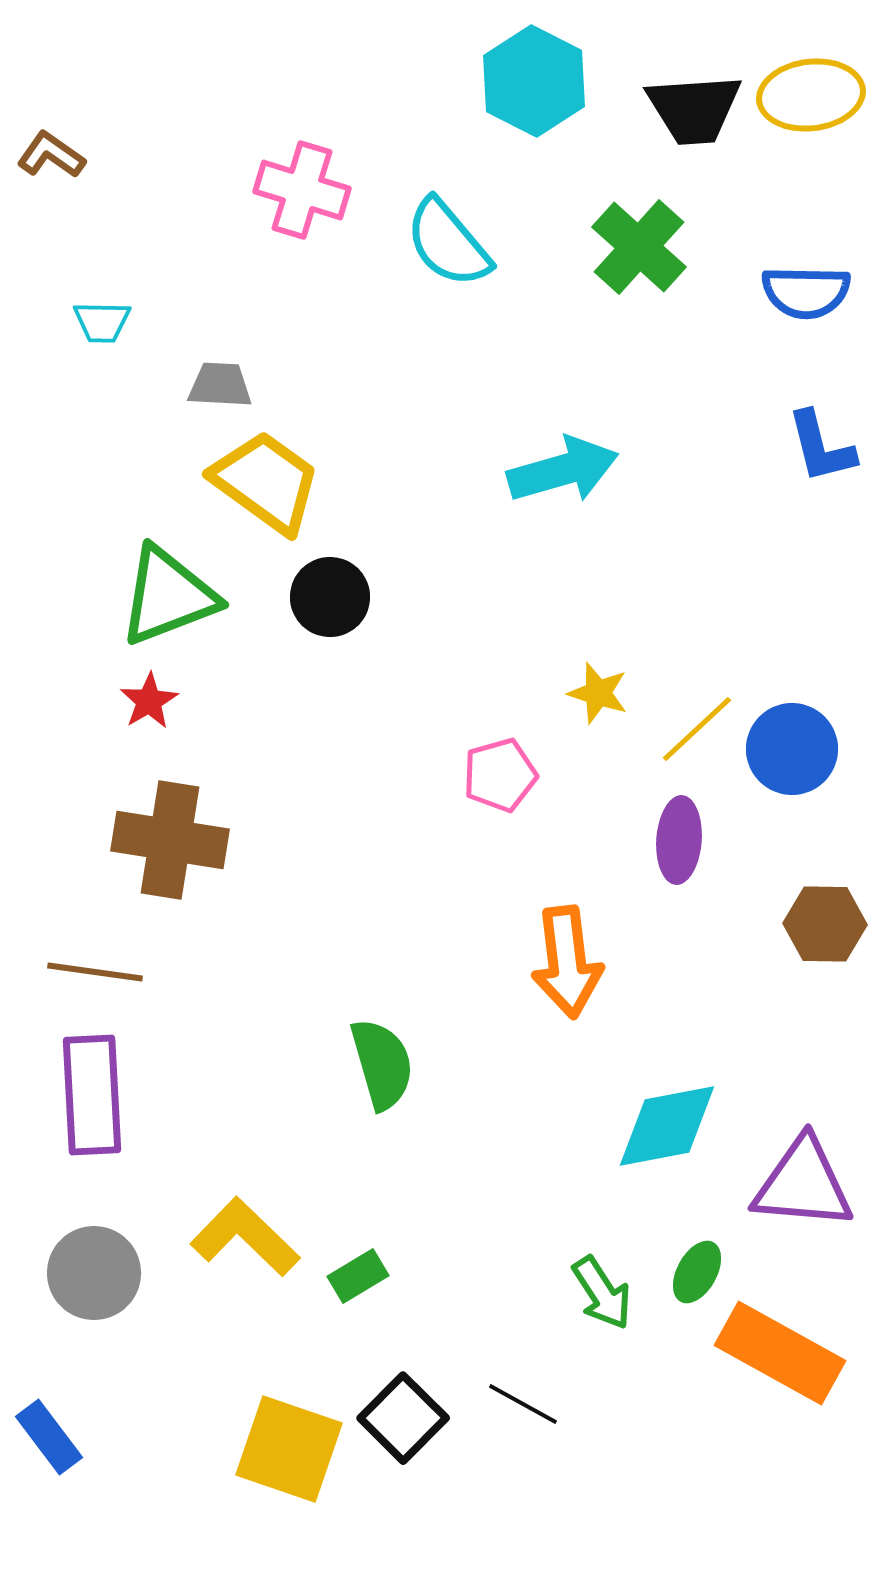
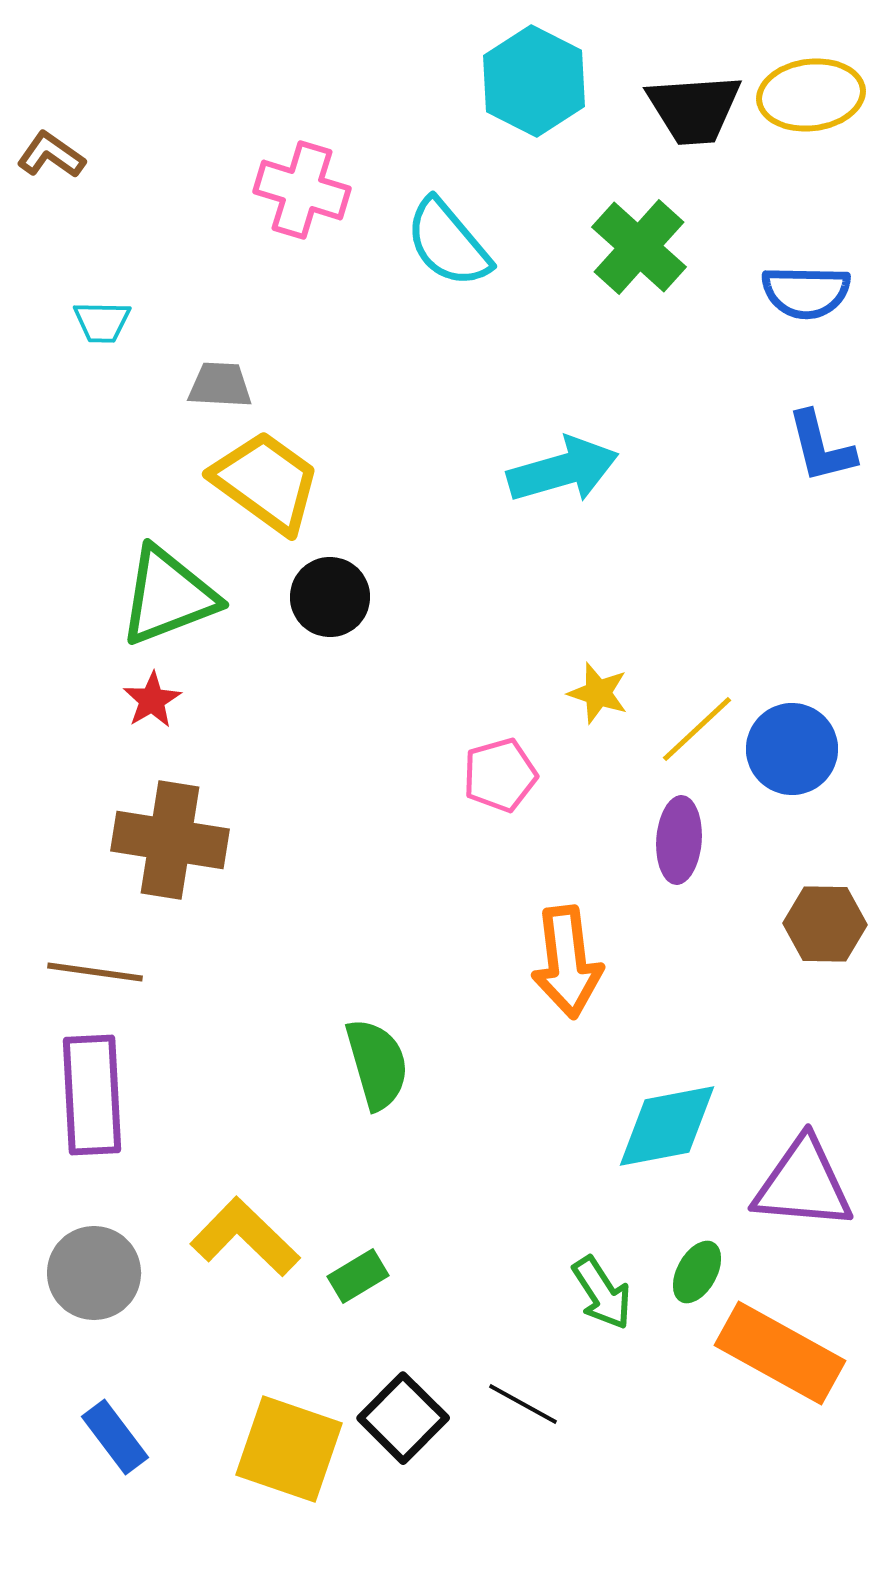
red star: moved 3 px right, 1 px up
green semicircle: moved 5 px left
blue rectangle: moved 66 px right
